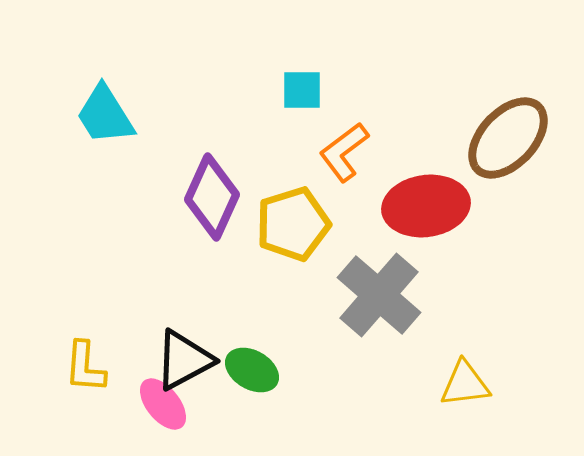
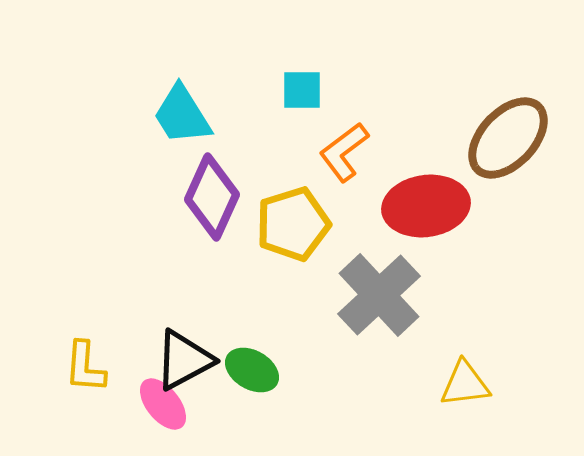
cyan trapezoid: moved 77 px right
gray cross: rotated 6 degrees clockwise
